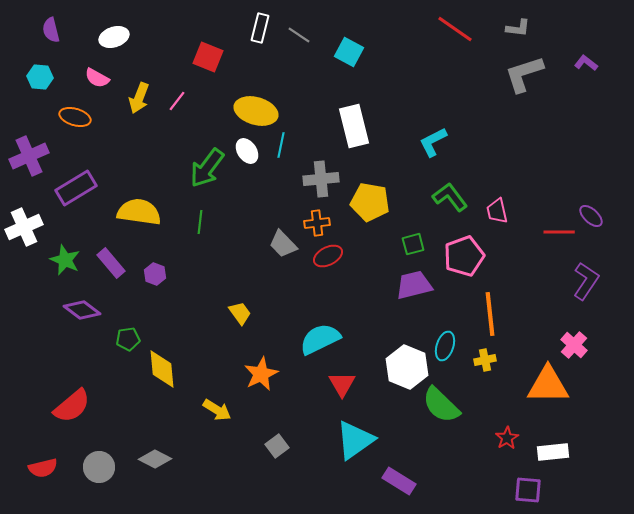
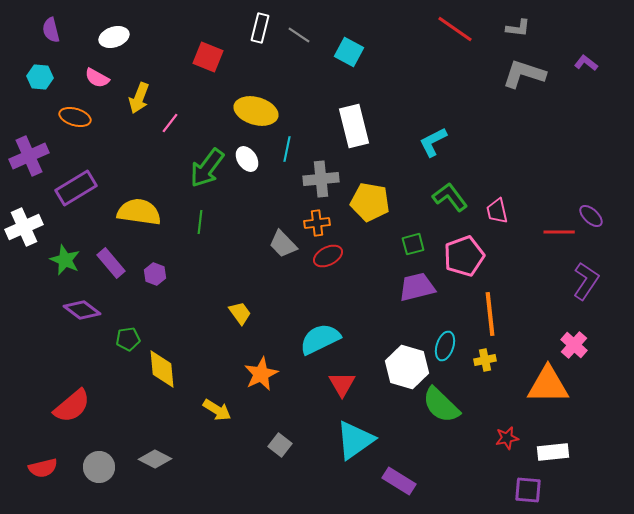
gray L-shape at (524, 74): rotated 36 degrees clockwise
pink line at (177, 101): moved 7 px left, 22 px down
cyan line at (281, 145): moved 6 px right, 4 px down
white ellipse at (247, 151): moved 8 px down
purple trapezoid at (414, 285): moved 3 px right, 2 px down
white hexagon at (407, 367): rotated 6 degrees counterclockwise
red star at (507, 438): rotated 20 degrees clockwise
gray square at (277, 446): moved 3 px right, 1 px up; rotated 15 degrees counterclockwise
